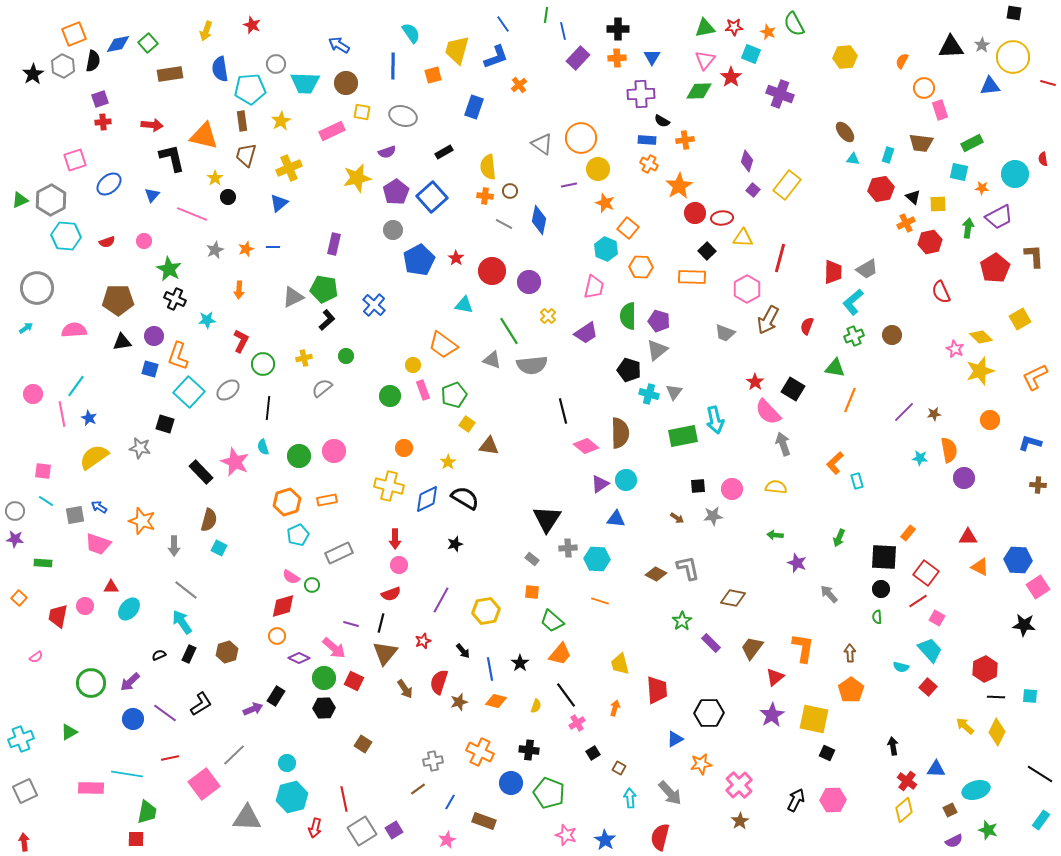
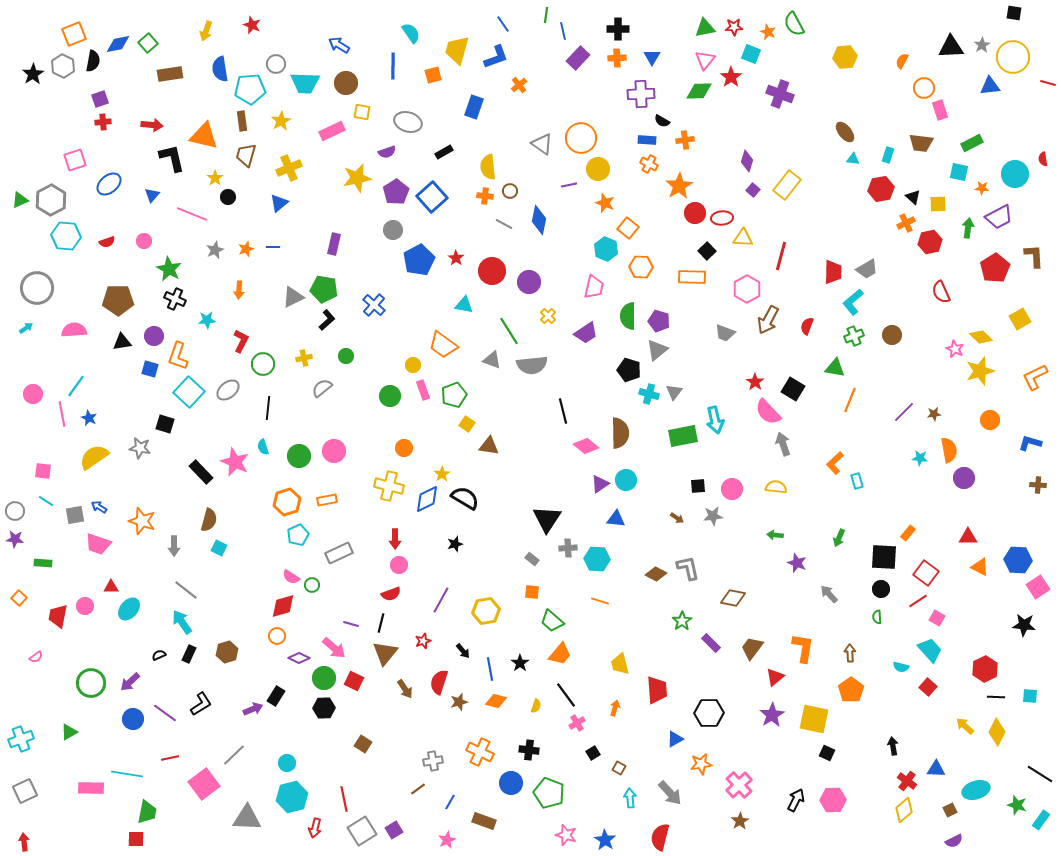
gray ellipse at (403, 116): moved 5 px right, 6 px down
red line at (780, 258): moved 1 px right, 2 px up
yellow star at (448, 462): moved 6 px left, 12 px down
green star at (988, 830): moved 29 px right, 25 px up
